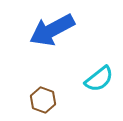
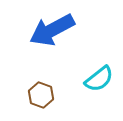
brown hexagon: moved 2 px left, 5 px up
